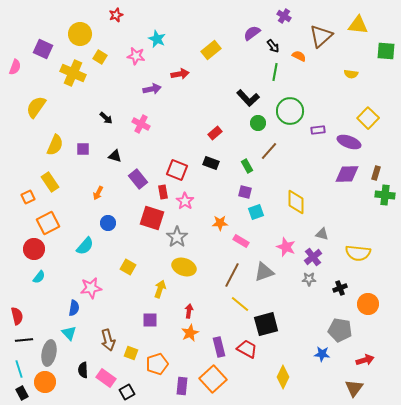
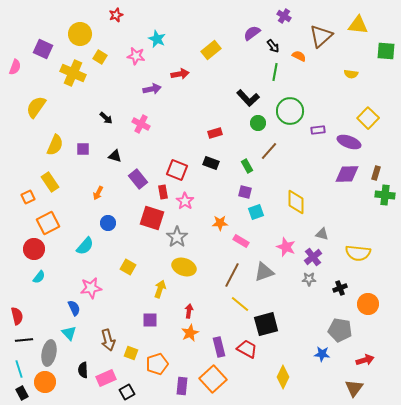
red rectangle at (215, 133): rotated 24 degrees clockwise
blue semicircle at (74, 308): rotated 35 degrees counterclockwise
pink rectangle at (106, 378): rotated 60 degrees counterclockwise
